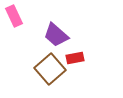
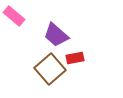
pink rectangle: rotated 25 degrees counterclockwise
